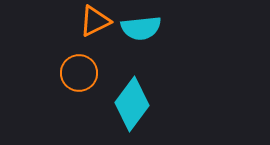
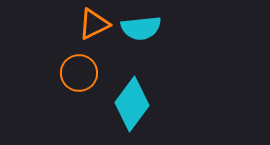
orange triangle: moved 1 px left, 3 px down
